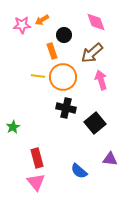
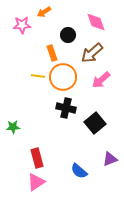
orange arrow: moved 2 px right, 8 px up
black circle: moved 4 px right
orange rectangle: moved 2 px down
pink arrow: rotated 114 degrees counterclockwise
green star: rotated 24 degrees clockwise
purple triangle: rotated 28 degrees counterclockwise
pink triangle: rotated 36 degrees clockwise
